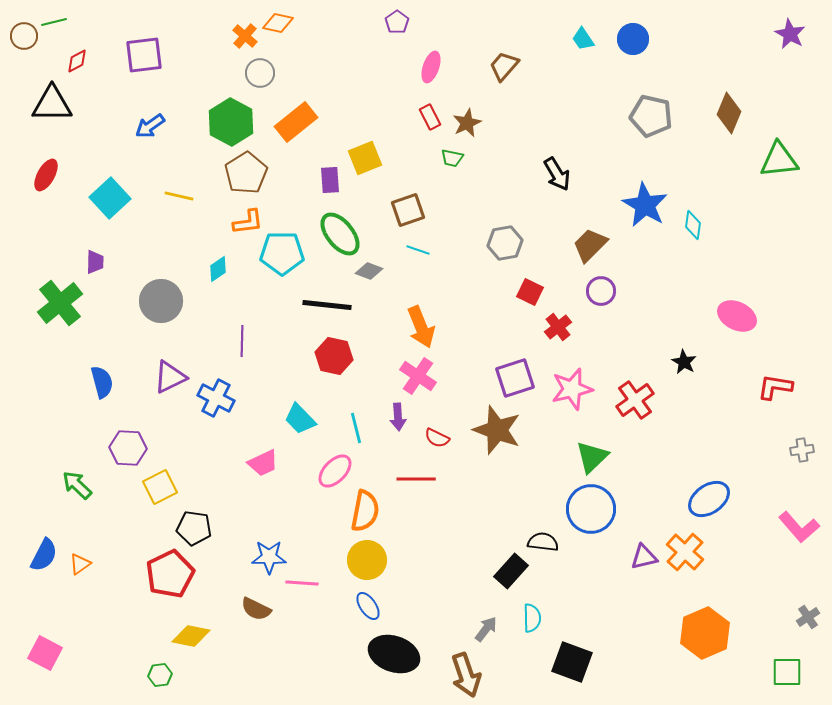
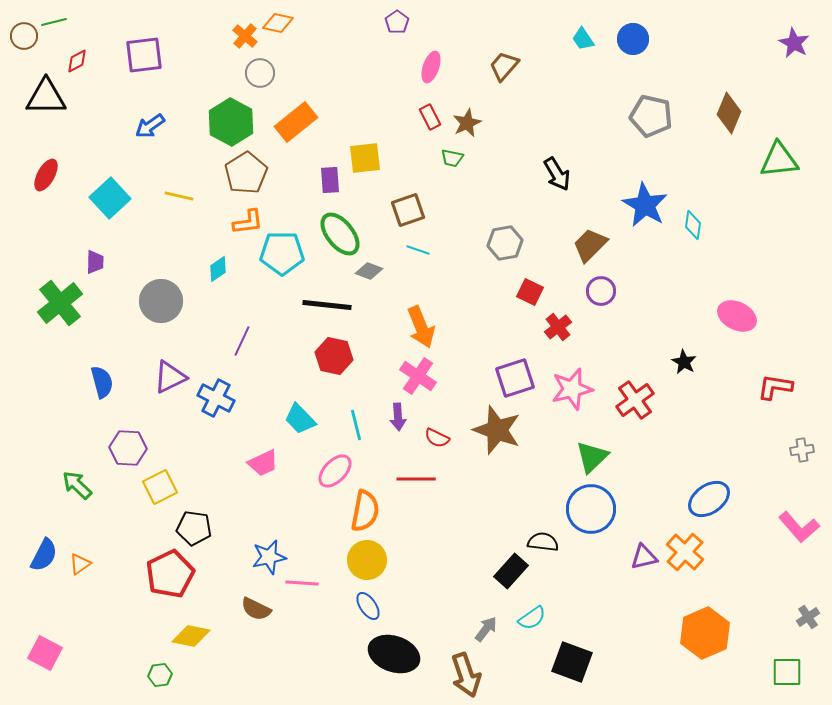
purple star at (790, 34): moved 4 px right, 9 px down
black triangle at (52, 104): moved 6 px left, 7 px up
yellow square at (365, 158): rotated 16 degrees clockwise
purple line at (242, 341): rotated 24 degrees clockwise
cyan line at (356, 428): moved 3 px up
blue star at (269, 557): rotated 12 degrees counterclockwise
cyan semicircle at (532, 618): rotated 56 degrees clockwise
